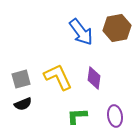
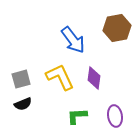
blue arrow: moved 8 px left, 8 px down
yellow L-shape: moved 2 px right
